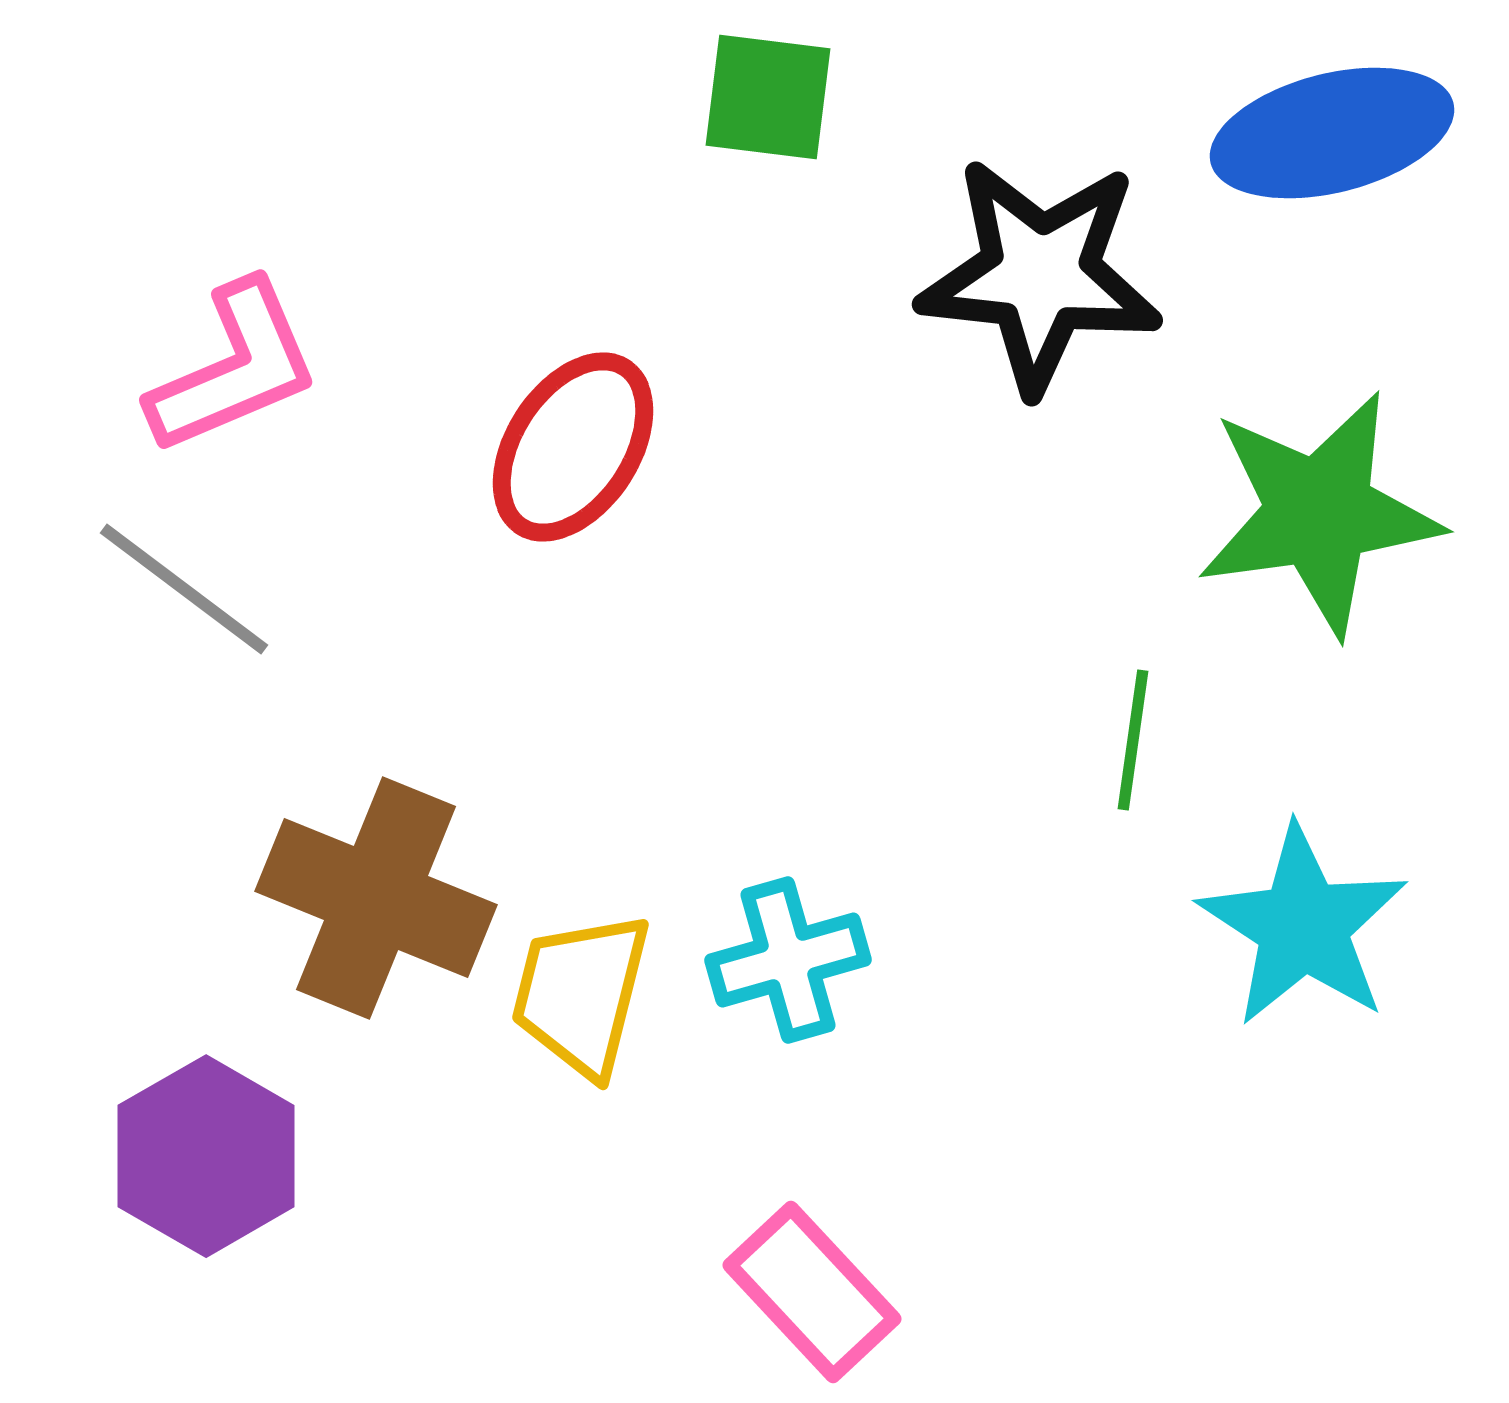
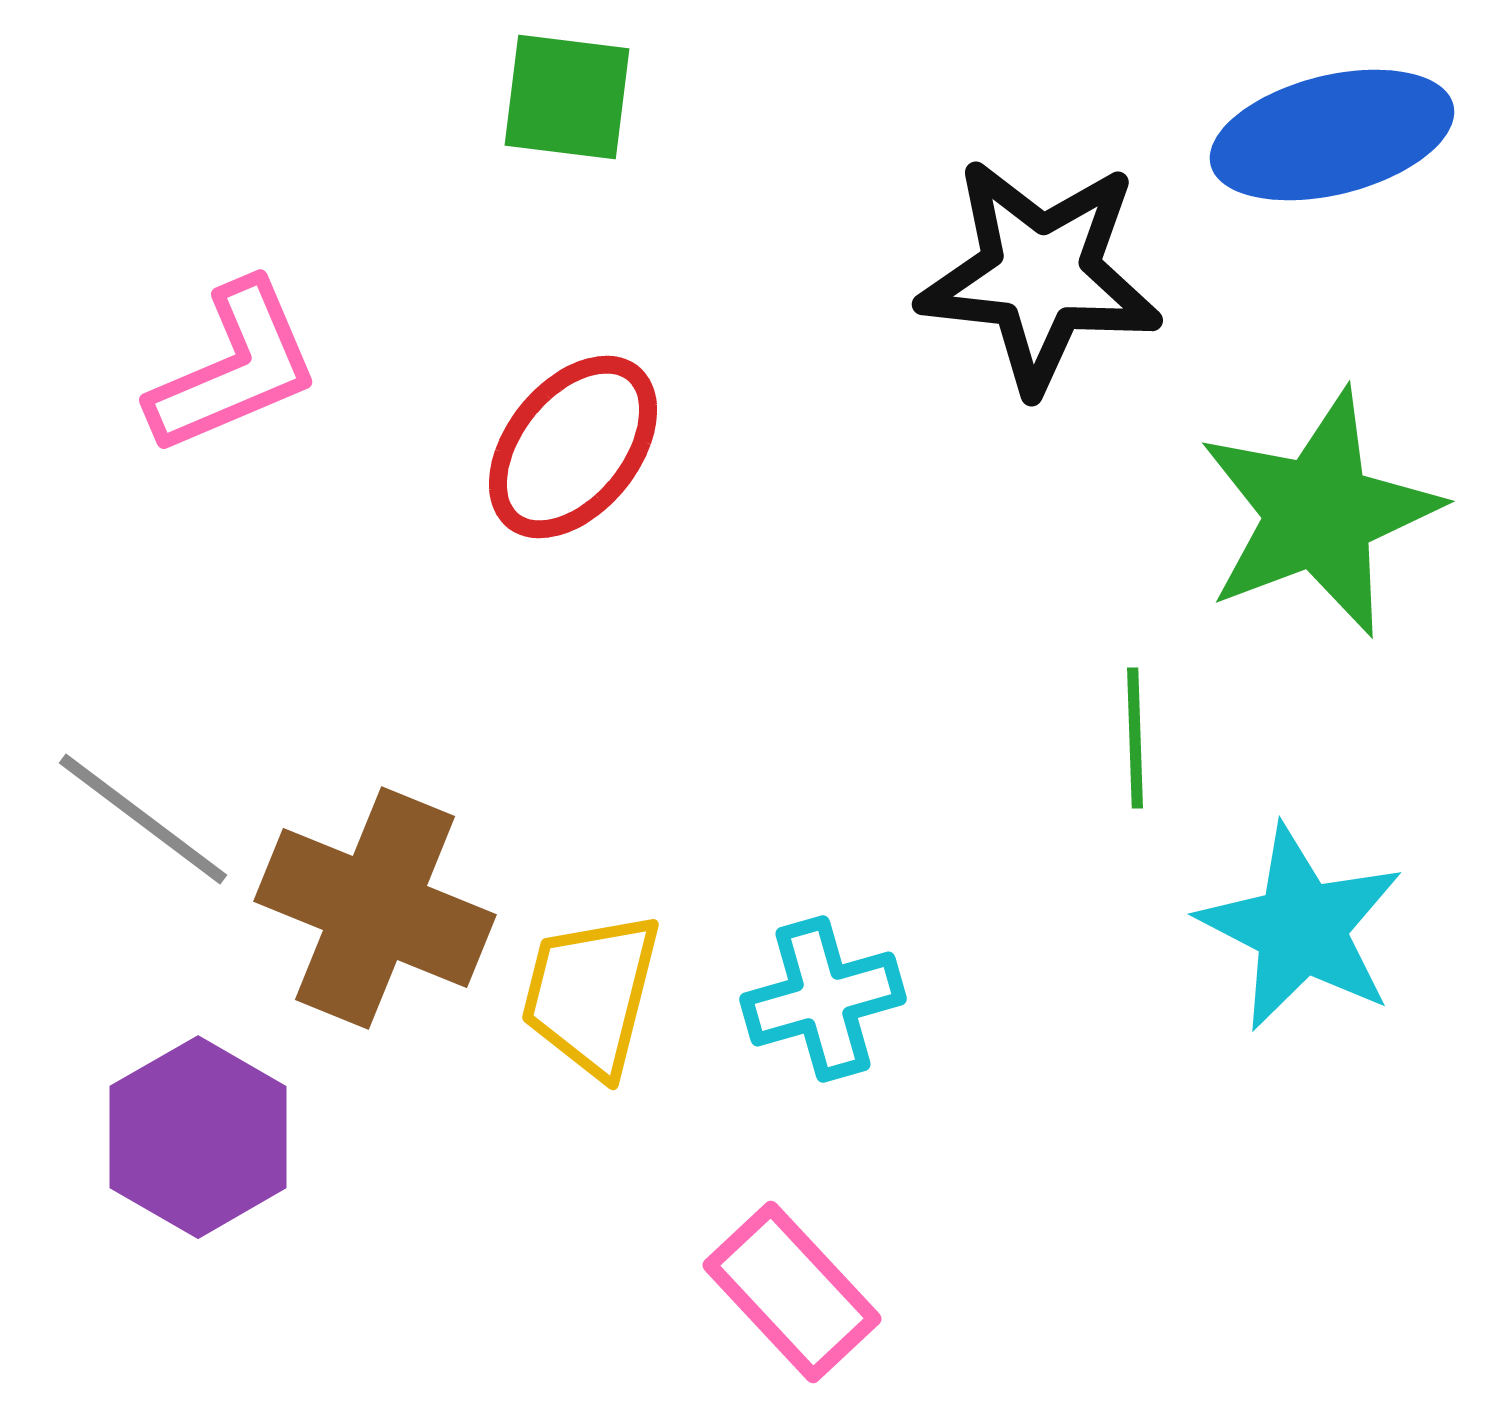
green square: moved 201 px left
blue ellipse: moved 2 px down
red ellipse: rotated 6 degrees clockwise
green star: rotated 13 degrees counterclockwise
gray line: moved 41 px left, 230 px down
green line: moved 2 px right, 2 px up; rotated 10 degrees counterclockwise
brown cross: moved 1 px left, 10 px down
cyan star: moved 2 px left, 2 px down; rotated 6 degrees counterclockwise
cyan cross: moved 35 px right, 39 px down
yellow trapezoid: moved 10 px right
purple hexagon: moved 8 px left, 19 px up
pink rectangle: moved 20 px left
